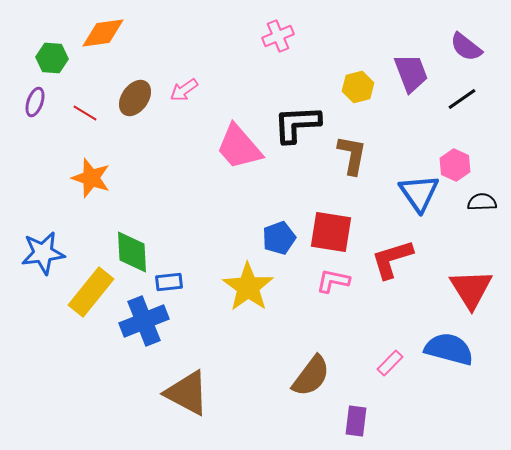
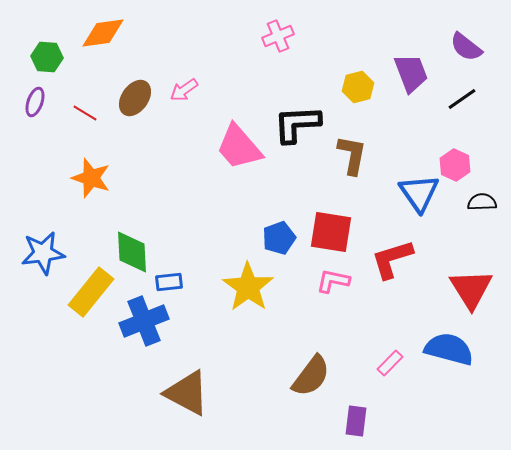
green hexagon: moved 5 px left, 1 px up
